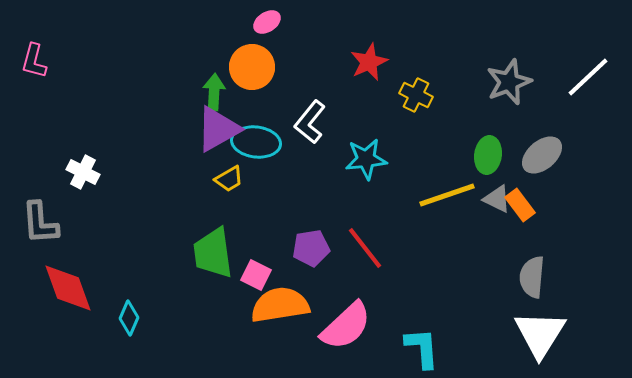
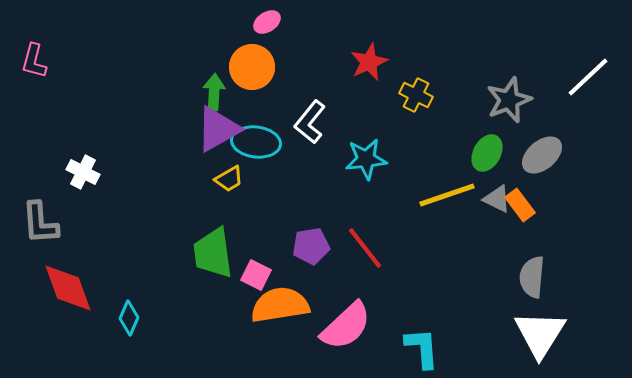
gray star: moved 18 px down
green ellipse: moved 1 px left, 2 px up; rotated 21 degrees clockwise
purple pentagon: moved 2 px up
